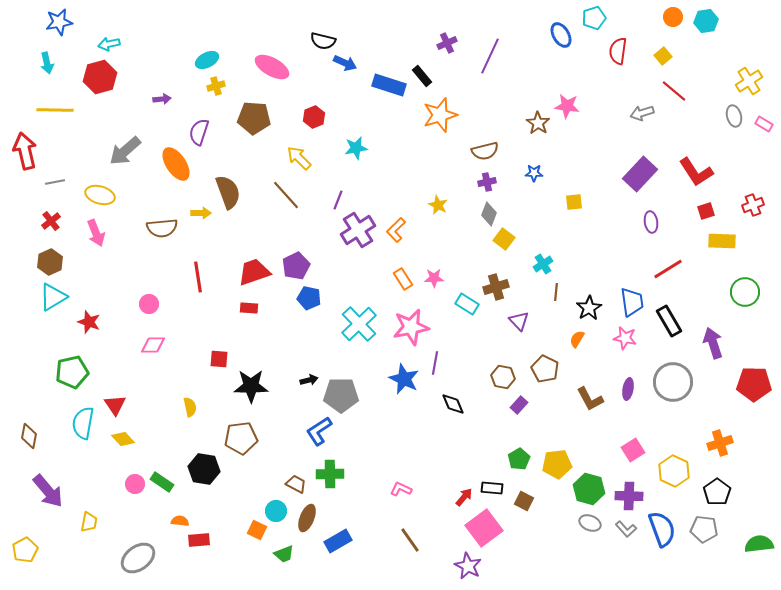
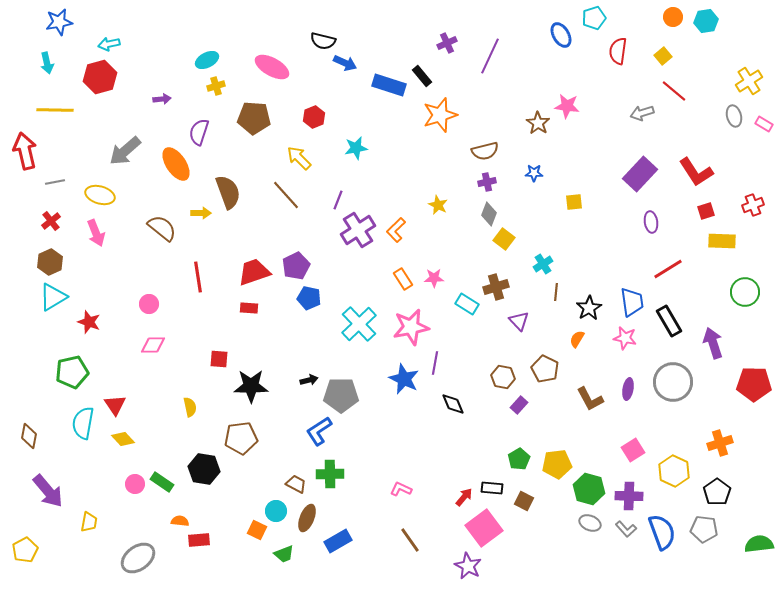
brown semicircle at (162, 228): rotated 136 degrees counterclockwise
blue semicircle at (662, 529): moved 3 px down
